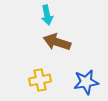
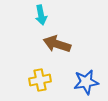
cyan arrow: moved 6 px left
brown arrow: moved 2 px down
